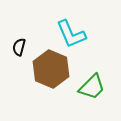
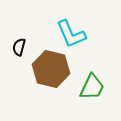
brown hexagon: rotated 9 degrees counterclockwise
green trapezoid: rotated 20 degrees counterclockwise
